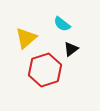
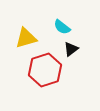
cyan semicircle: moved 3 px down
yellow triangle: rotated 25 degrees clockwise
